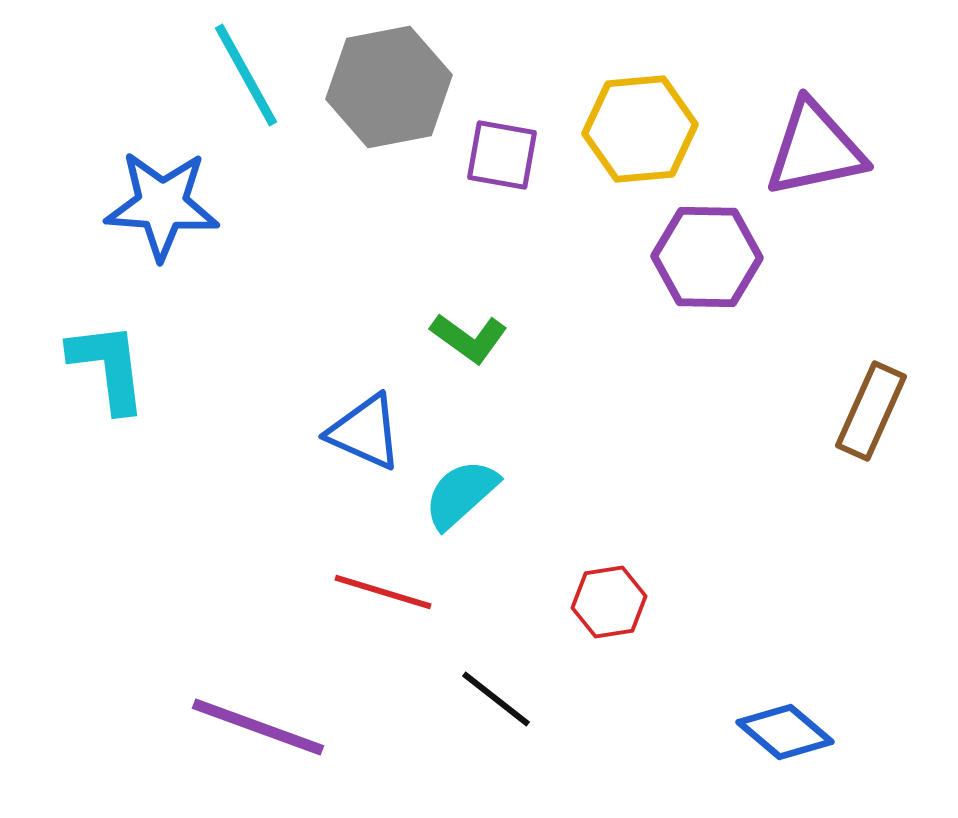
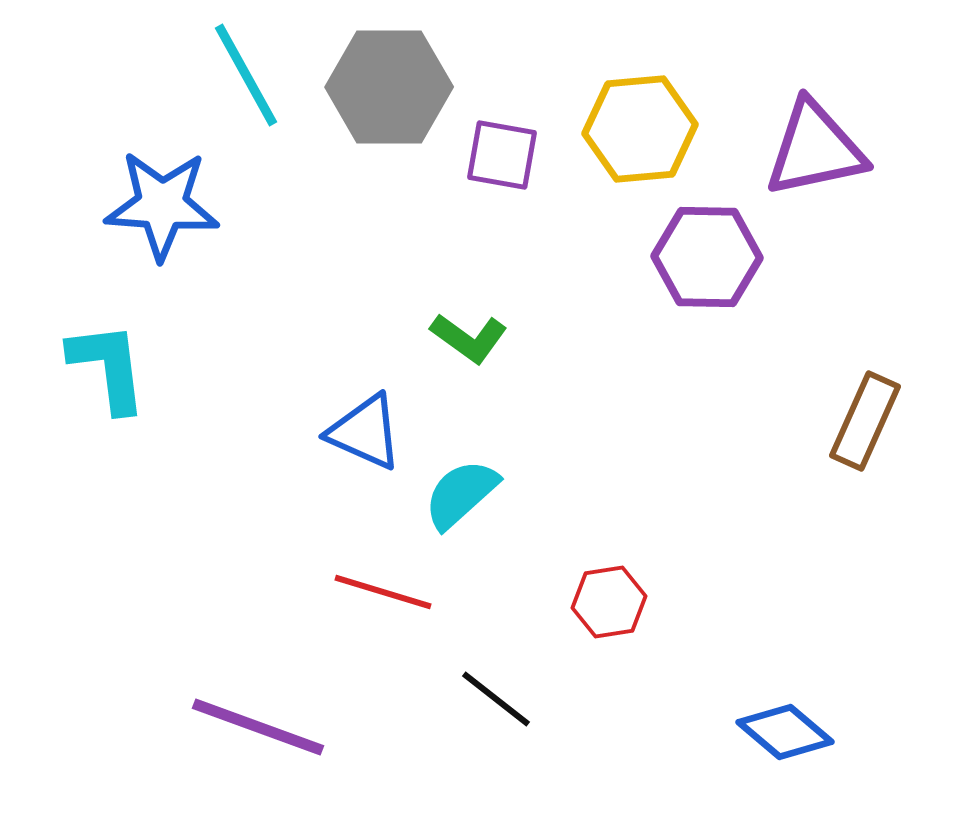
gray hexagon: rotated 11 degrees clockwise
brown rectangle: moved 6 px left, 10 px down
